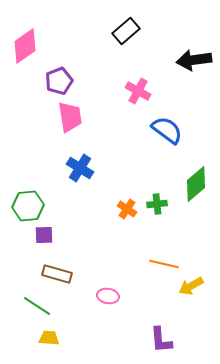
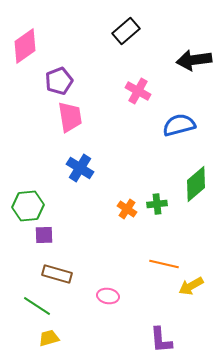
blue semicircle: moved 12 px right, 5 px up; rotated 52 degrees counterclockwise
yellow trapezoid: rotated 20 degrees counterclockwise
